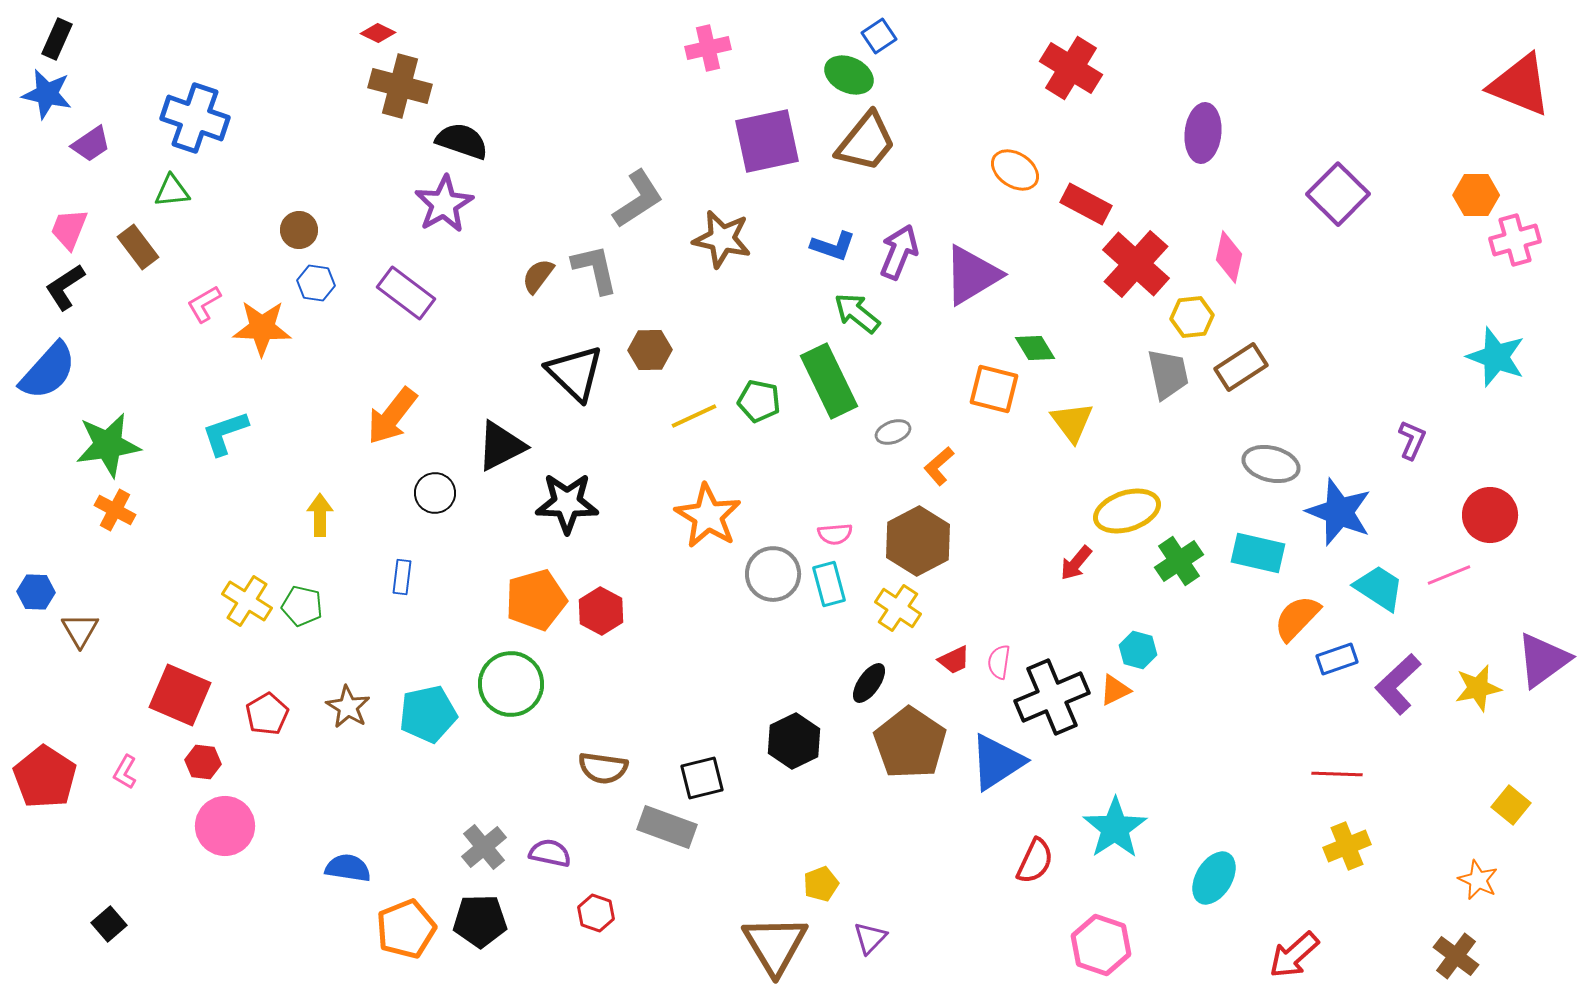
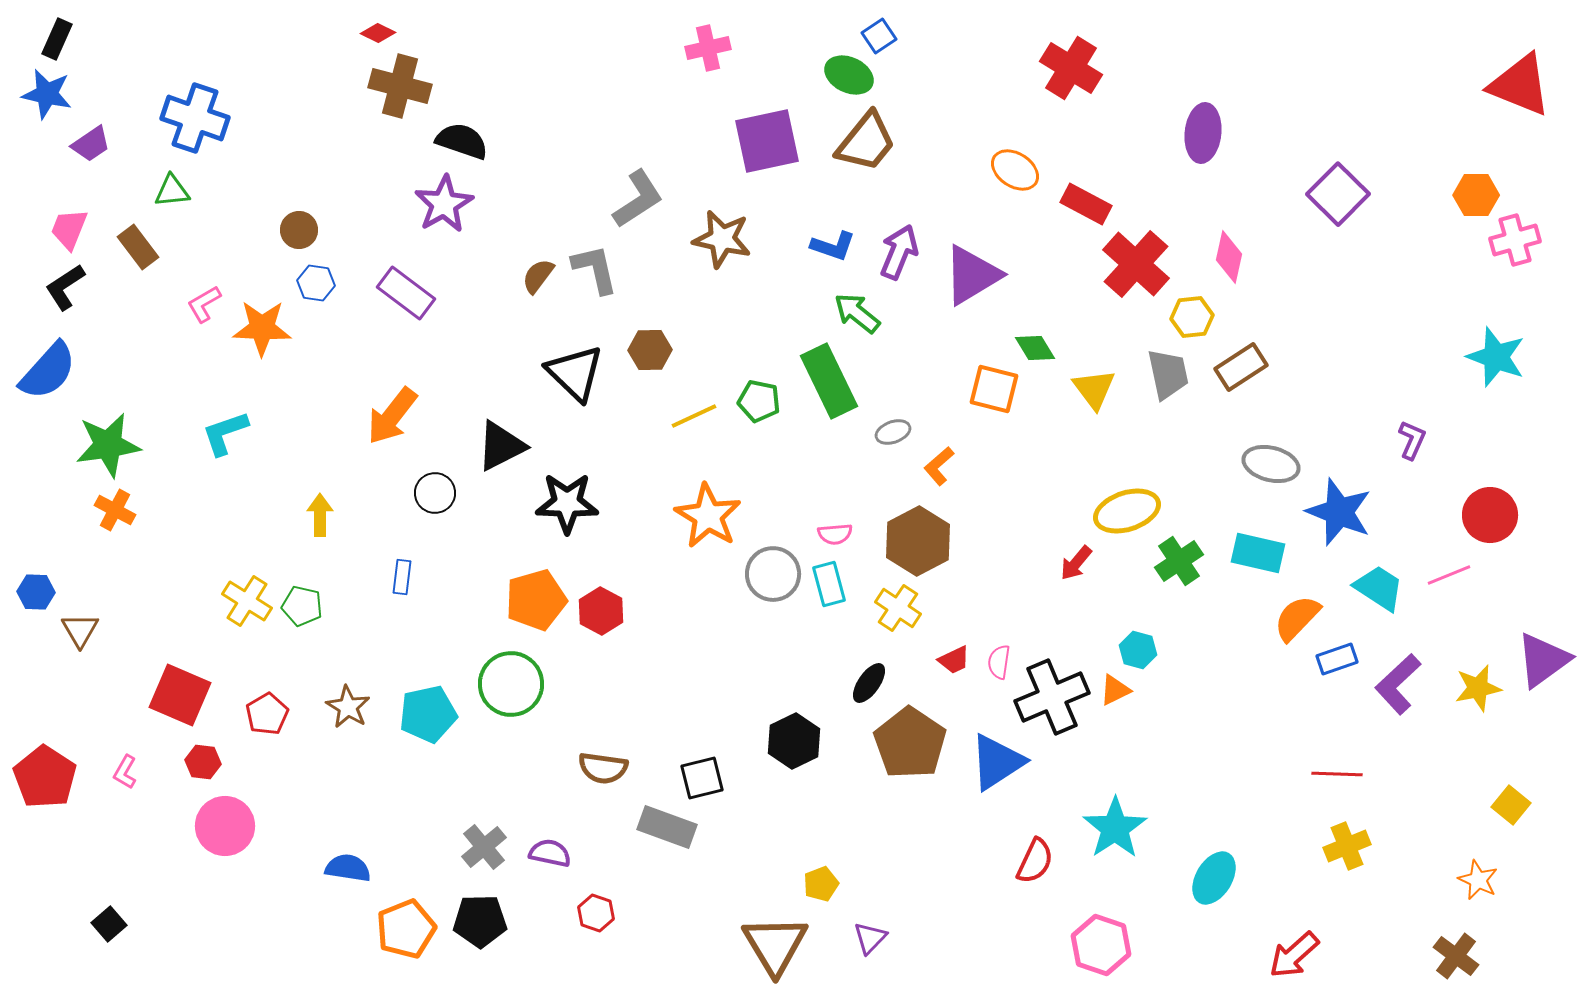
yellow triangle at (1072, 422): moved 22 px right, 33 px up
